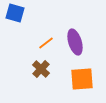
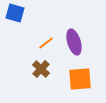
purple ellipse: moved 1 px left
orange square: moved 2 px left
